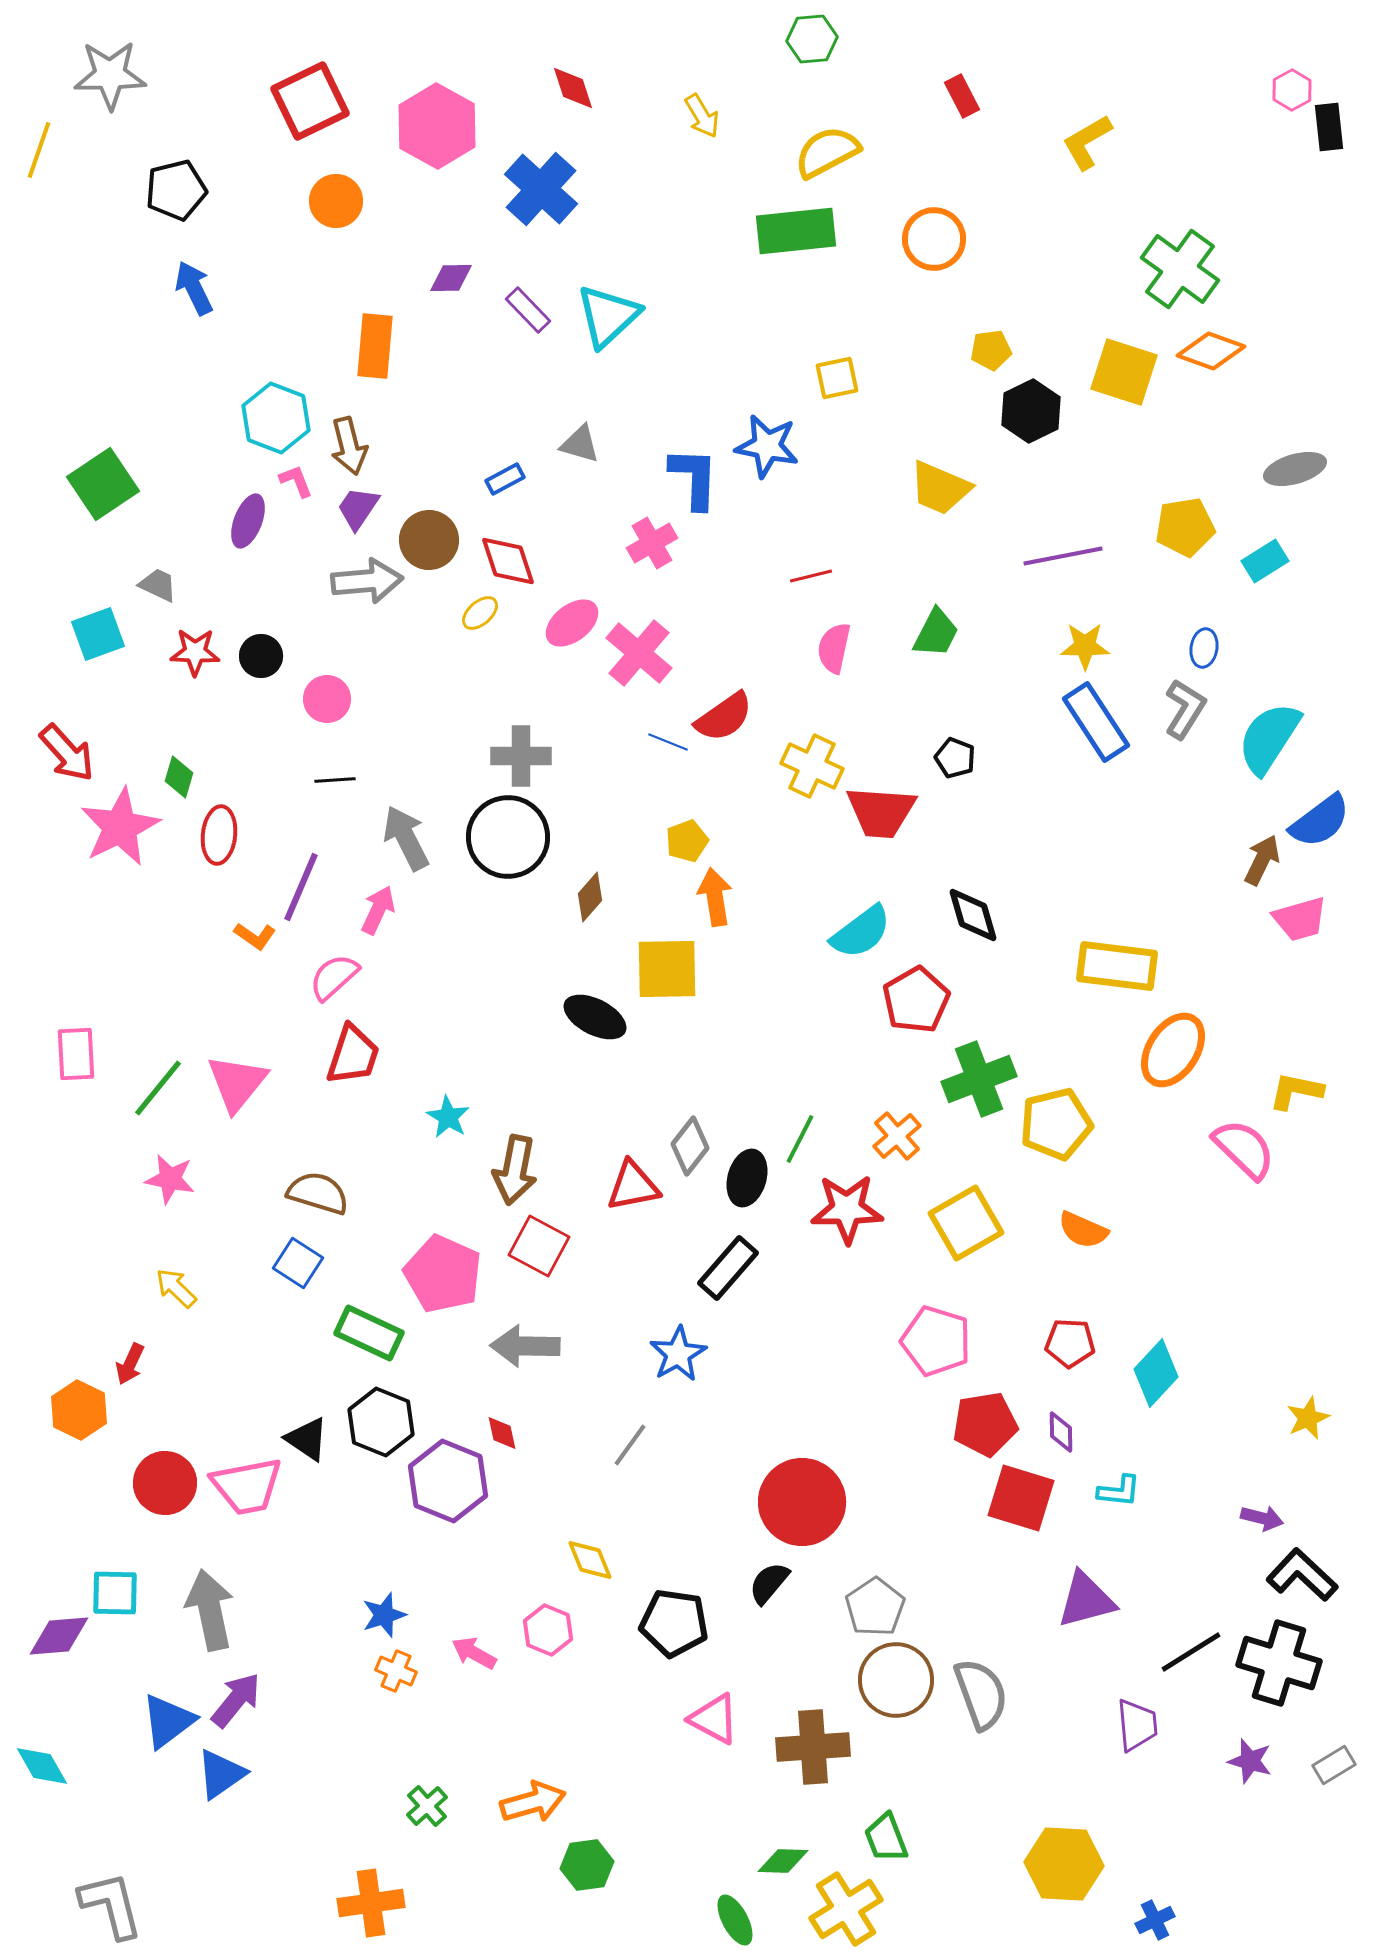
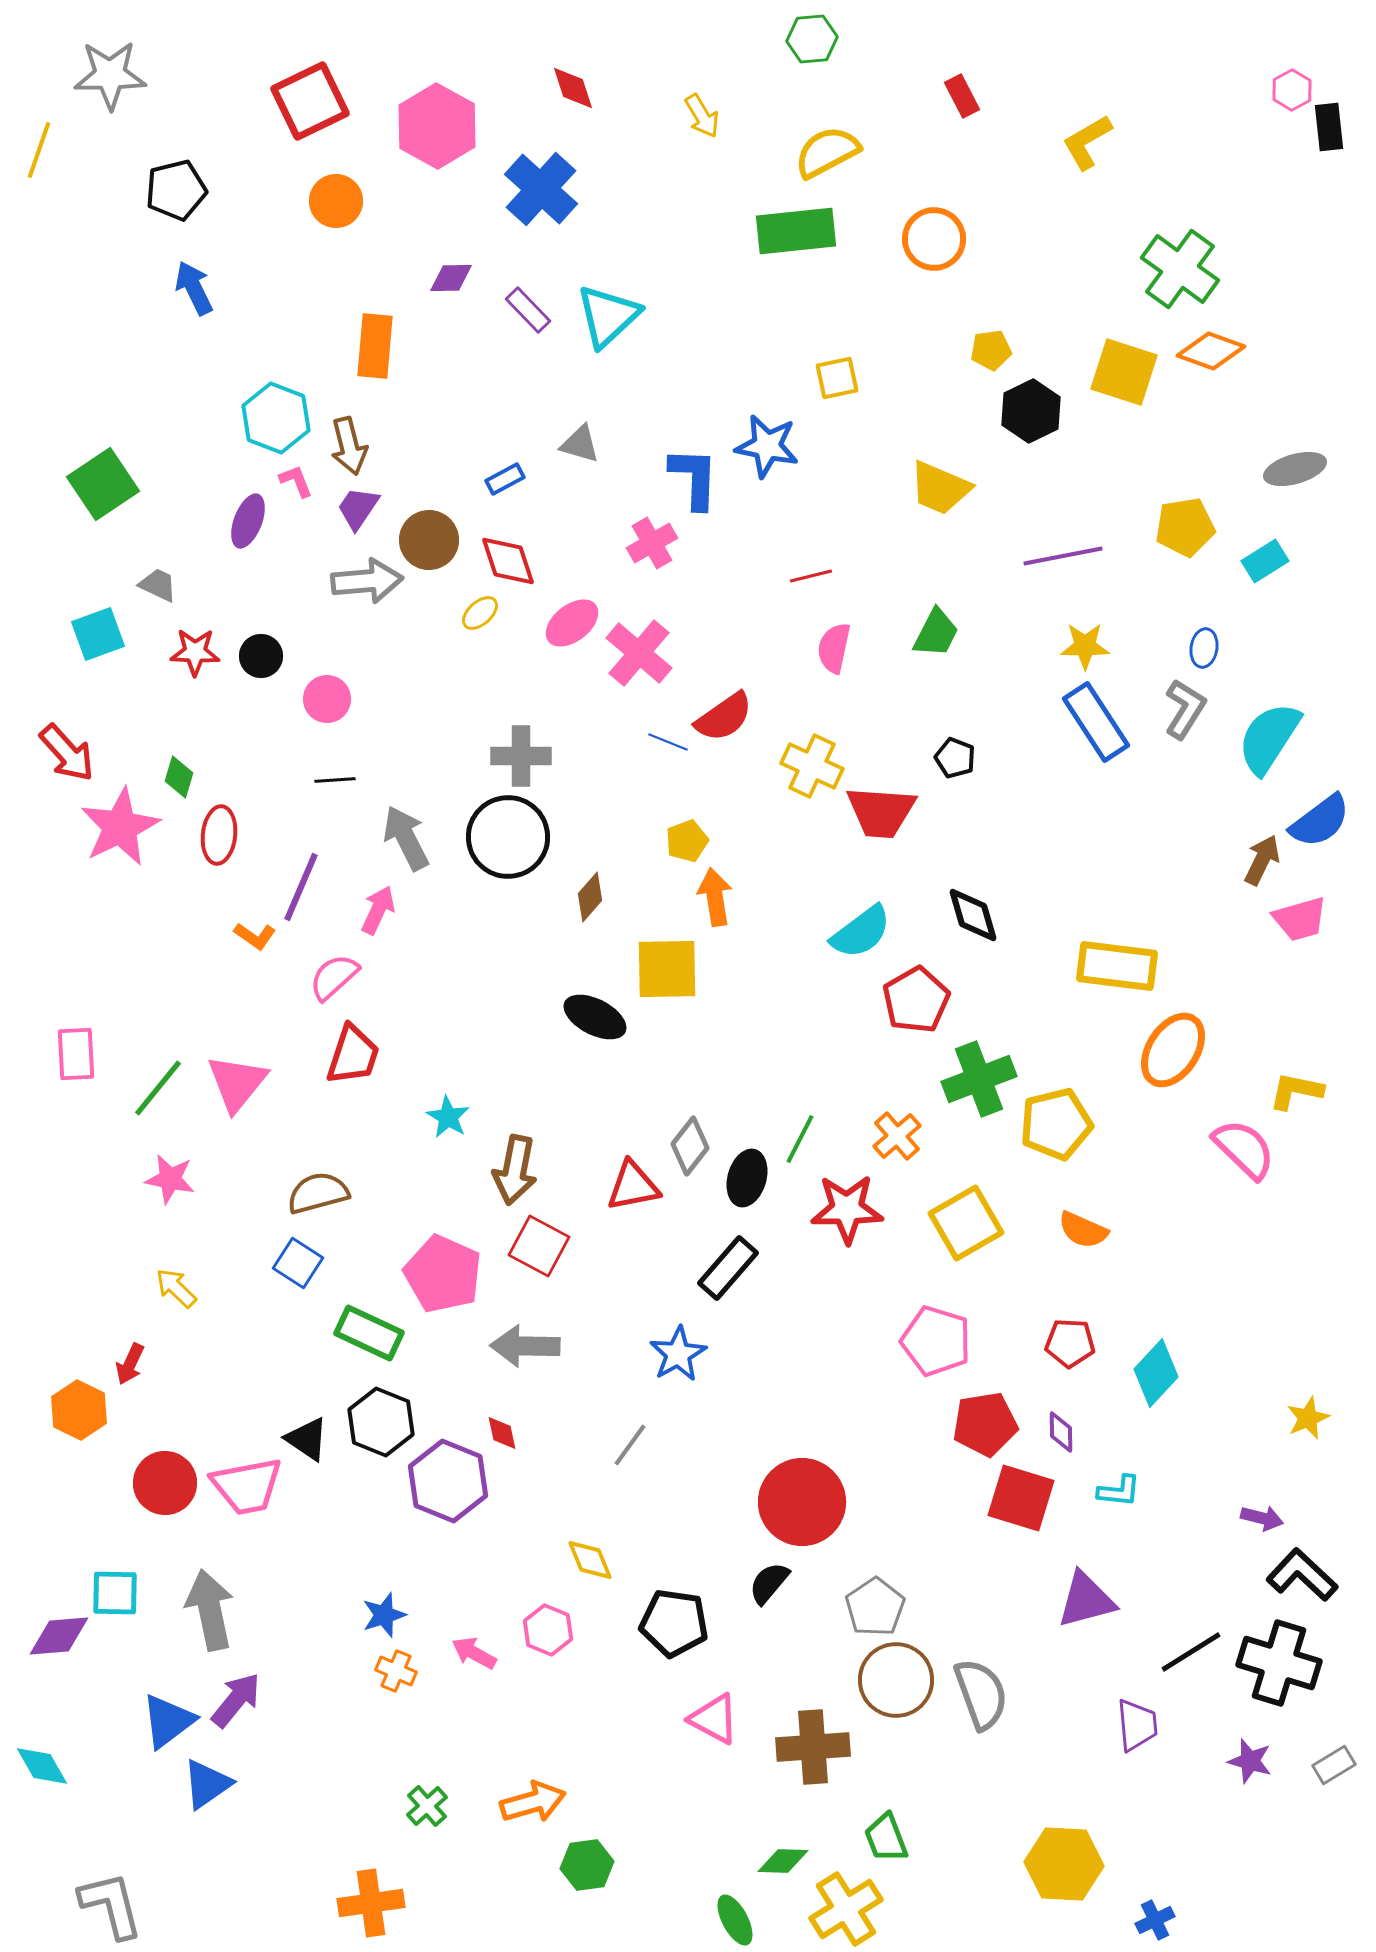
brown semicircle at (318, 1193): rotated 32 degrees counterclockwise
blue triangle at (221, 1774): moved 14 px left, 10 px down
